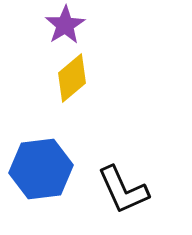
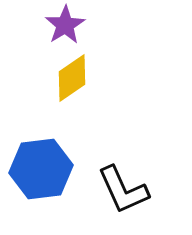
yellow diamond: rotated 6 degrees clockwise
